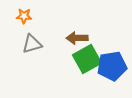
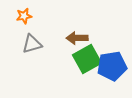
orange star: rotated 14 degrees counterclockwise
